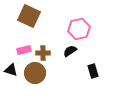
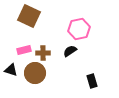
black rectangle: moved 1 px left, 10 px down
